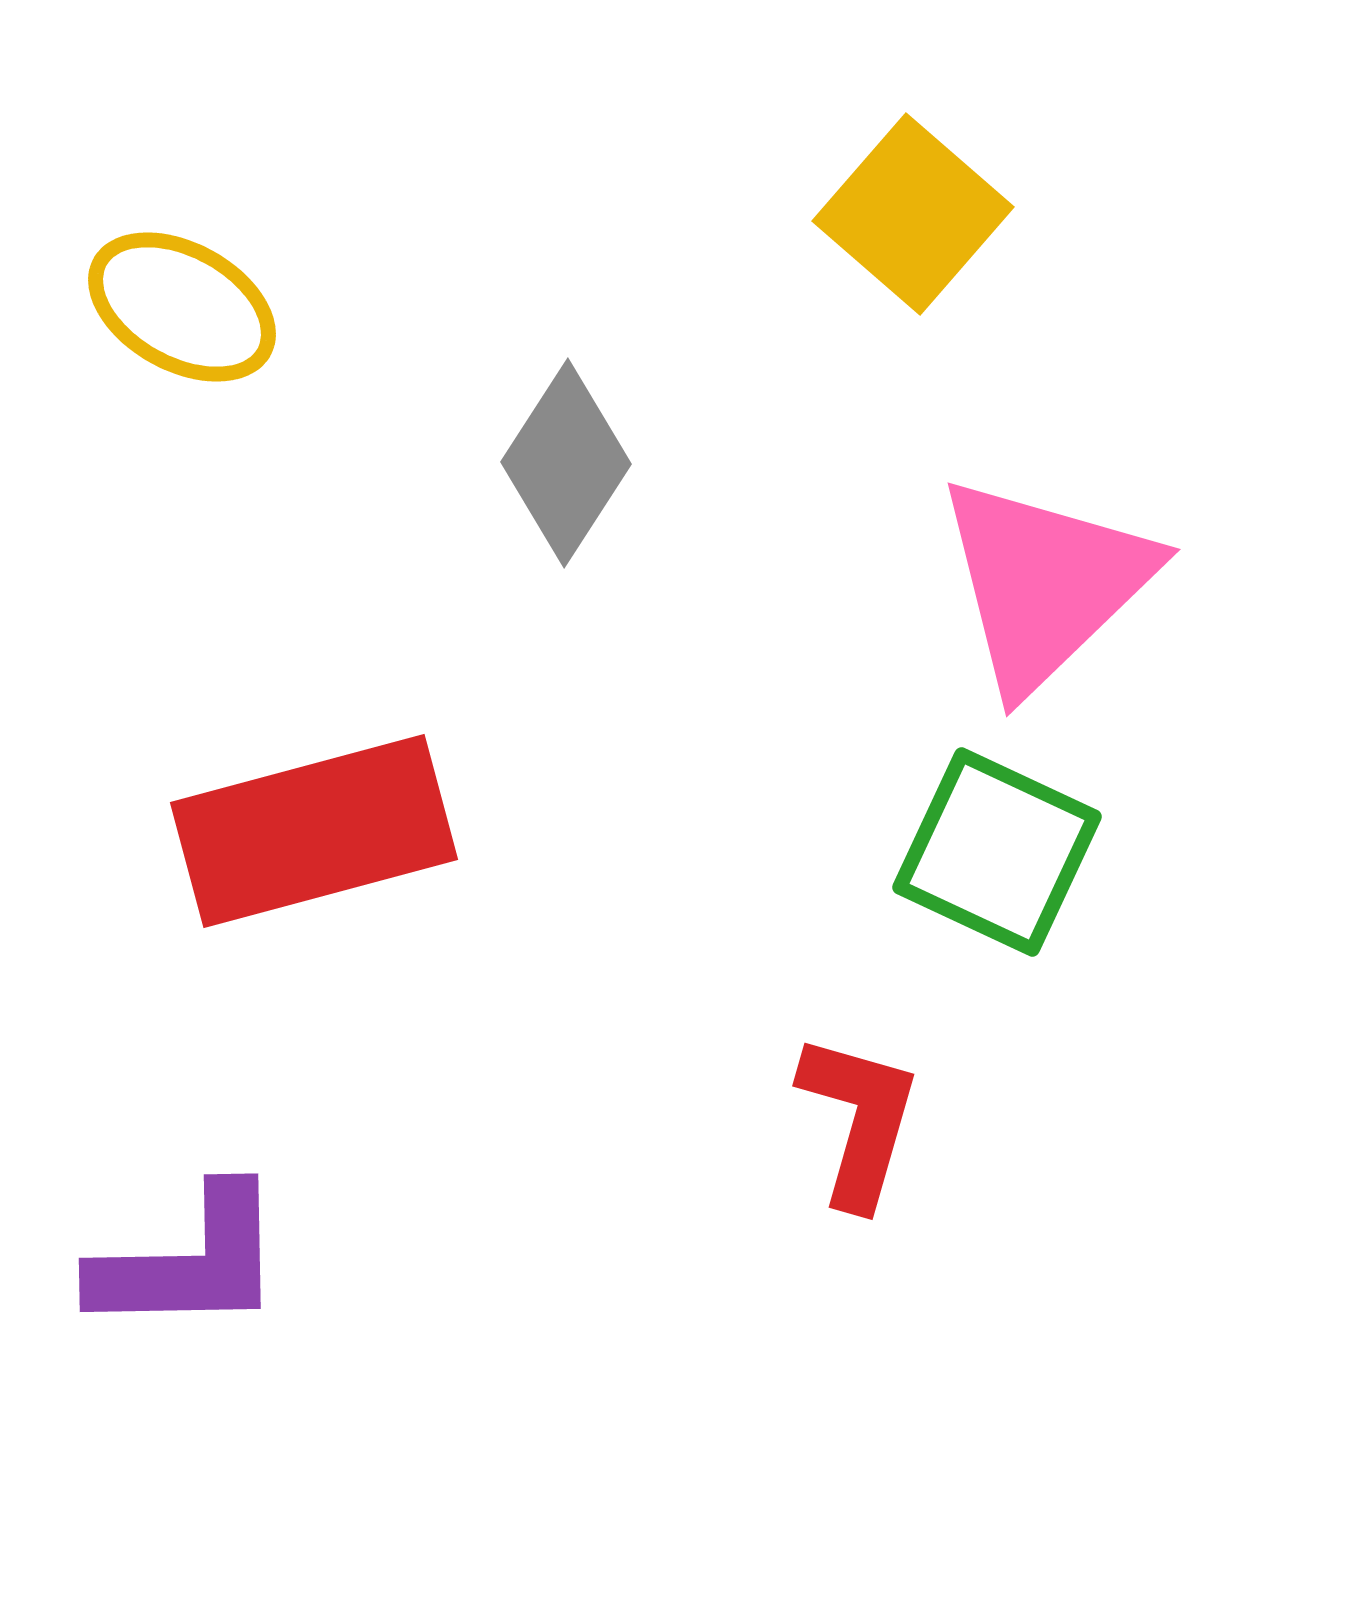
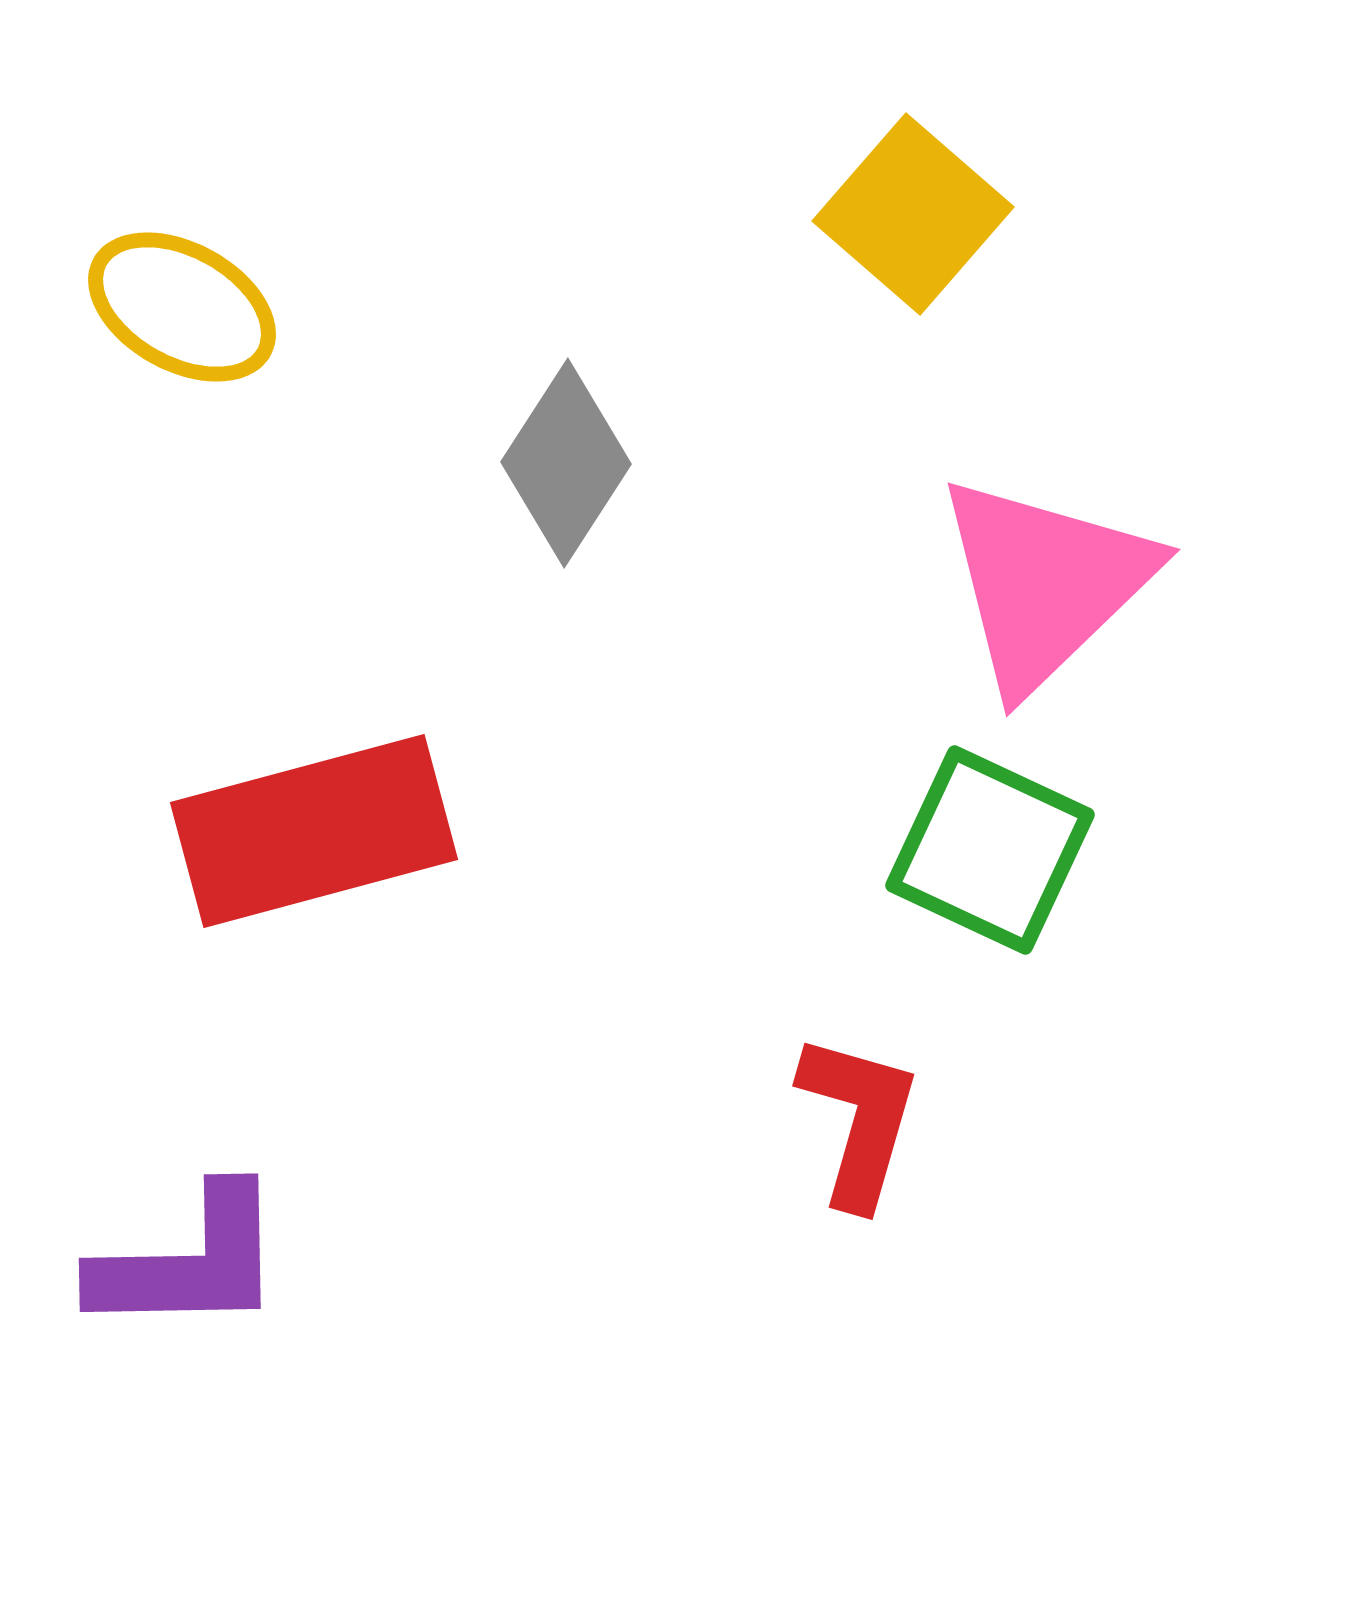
green square: moved 7 px left, 2 px up
